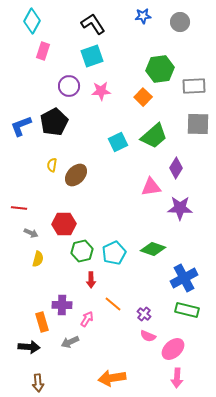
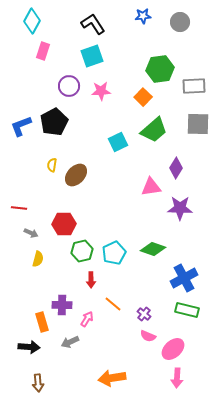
green trapezoid at (154, 136): moved 6 px up
